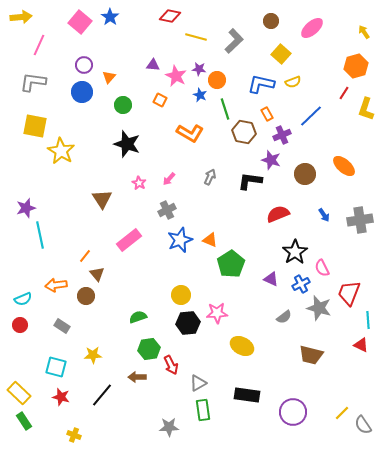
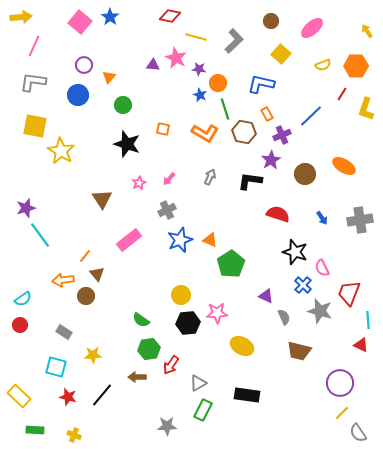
yellow arrow at (364, 32): moved 3 px right, 1 px up
pink line at (39, 45): moved 5 px left, 1 px down
orange hexagon at (356, 66): rotated 15 degrees clockwise
pink star at (176, 76): moved 18 px up
orange circle at (217, 80): moved 1 px right, 3 px down
yellow semicircle at (293, 82): moved 30 px right, 17 px up
blue circle at (82, 92): moved 4 px left, 3 px down
red line at (344, 93): moved 2 px left, 1 px down
orange square at (160, 100): moved 3 px right, 29 px down; rotated 16 degrees counterclockwise
orange L-shape at (190, 133): moved 15 px right
purple star at (271, 160): rotated 24 degrees clockwise
orange ellipse at (344, 166): rotated 10 degrees counterclockwise
pink star at (139, 183): rotated 16 degrees clockwise
red semicircle at (278, 214): rotated 40 degrees clockwise
blue arrow at (324, 215): moved 2 px left, 3 px down
cyan line at (40, 235): rotated 24 degrees counterclockwise
black star at (295, 252): rotated 20 degrees counterclockwise
purple triangle at (271, 279): moved 5 px left, 17 px down
blue cross at (301, 284): moved 2 px right, 1 px down; rotated 18 degrees counterclockwise
orange arrow at (56, 285): moved 7 px right, 5 px up
cyan semicircle at (23, 299): rotated 12 degrees counterclockwise
gray star at (319, 308): moved 1 px right, 3 px down
green semicircle at (138, 317): moved 3 px right, 3 px down; rotated 126 degrees counterclockwise
gray semicircle at (284, 317): rotated 77 degrees counterclockwise
gray rectangle at (62, 326): moved 2 px right, 6 px down
brown trapezoid at (311, 355): moved 12 px left, 4 px up
red arrow at (171, 365): rotated 60 degrees clockwise
yellow rectangle at (19, 393): moved 3 px down
red star at (61, 397): moved 7 px right
green rectangle at (203, 410): rotated 35 degrees clockwise
purple circle at (293, 412): moved 47 px right, 29 px up
green rectangle at (24, 421): moved 11 px right, 9 px down; rotated 54 degrees counterclockwise
gray semicircle at (363, 425): moved 5 px left, 8 px down
gray star at (169, 427): moved 2 px left, 1 px up
